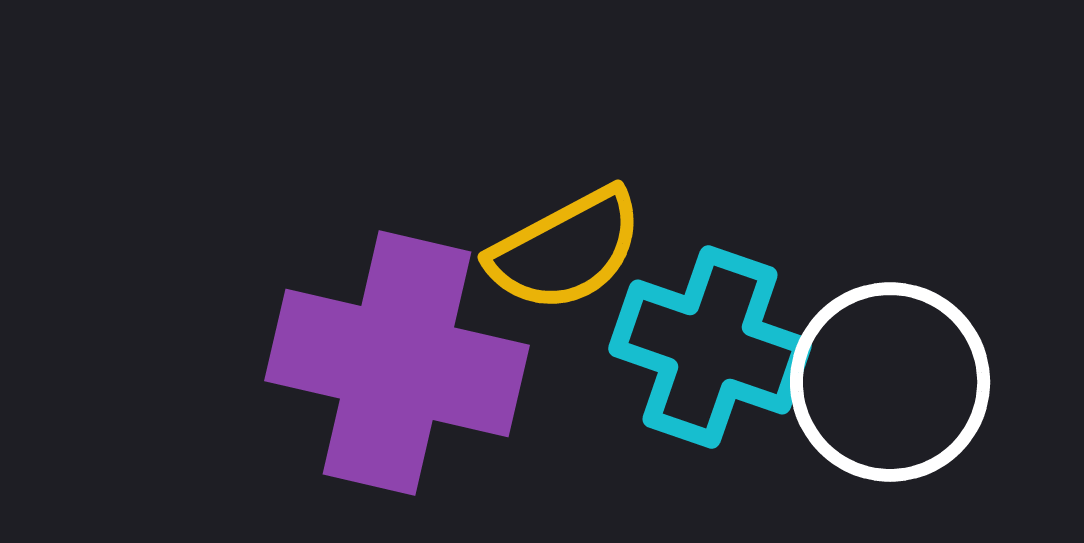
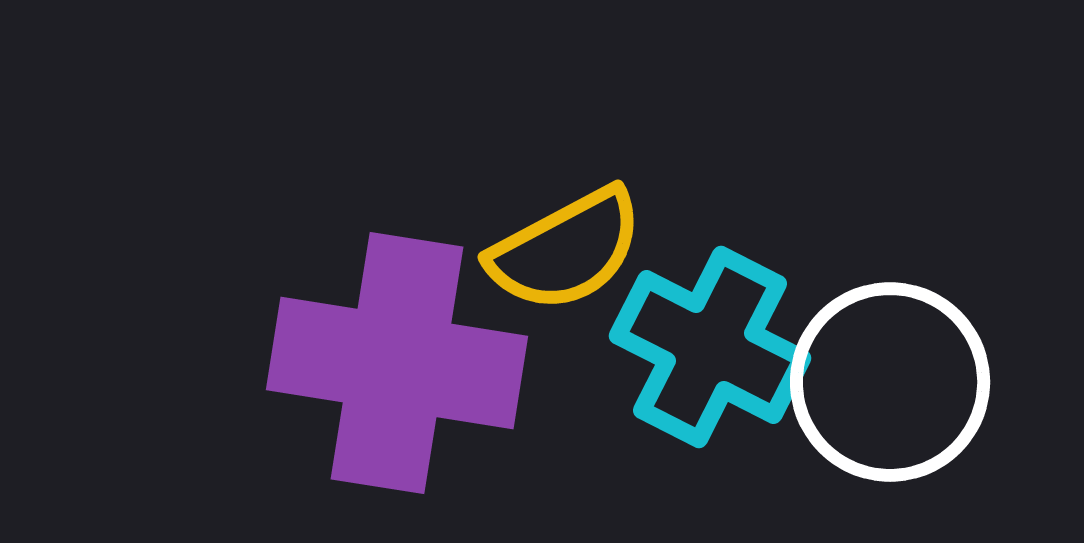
cyan cross: rotated 8 degrees clockwise
purple cross: rotated 4 degrees counterclockwise
